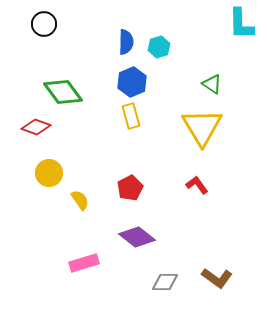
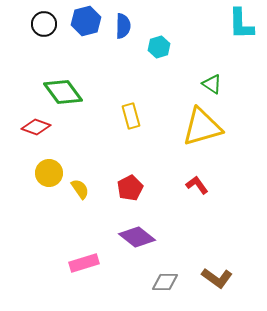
blue semicircle: moved 3 px left, 16 px up
blue hexagon: moved 46 px left, 61 px up; rotated 8 degrees clockwise
yellow triangle: rotated 45 degrees clockwise
yellow semicircle: moved 11 px up
